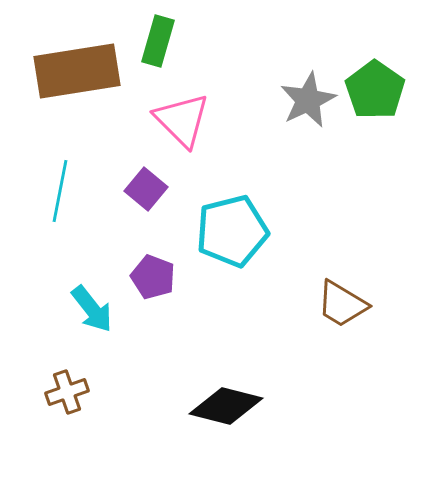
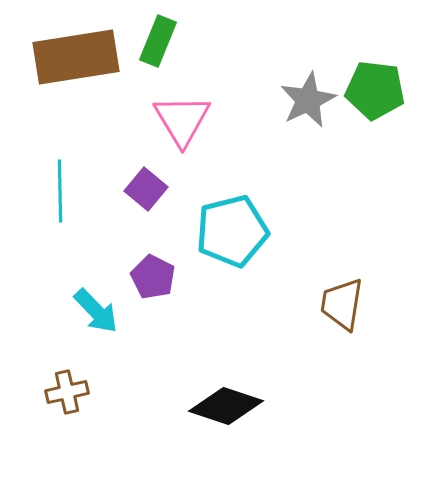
green rectangle: rotated 6 degrees clockwise
brown rectangle: moved 1 px left, 14 px up
green pentagon: rotated 28 degrees counterclockwise
pink triangle: rotated 14 degrees clockwise
cyan line: rotated 12 degrees counterclockwise
purple pentagon: rotated 6 degrees clockwise
brown trapezoid: rotated 68 degrees clockwise
cyan arrow: moved 4 px right, 2 px down; rotated 6 degrees counterclockwise
brown cross: rotated 6 degrees clockwise
black diamond: rotated 4 degrees clockwise
